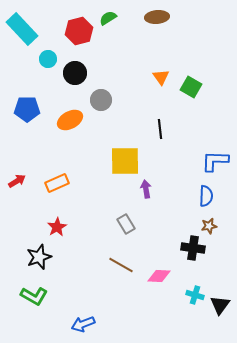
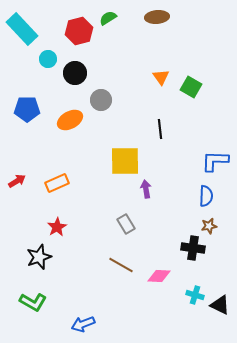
green L-shape: moved 1 px left, 6 px down
black triangle: rotated 40 degrees counterclockwise
